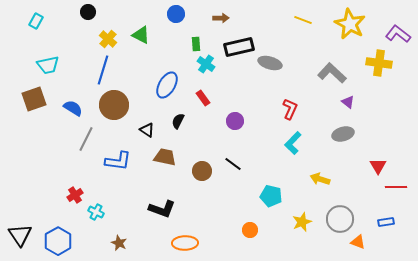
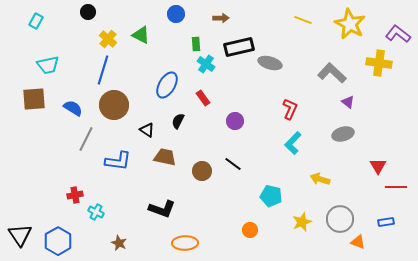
brown square at (34, 99): rotated 15 degrees clockwise
red cross at (75, 195): rotated 21 degrees clockwise
